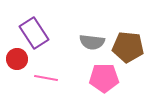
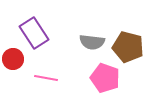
brown pentagon: rotated 8 degrees clockwise
red circle: moved 4 px left
pink pentagon: moved 1 px right; rotated 20 degrees clockwise
